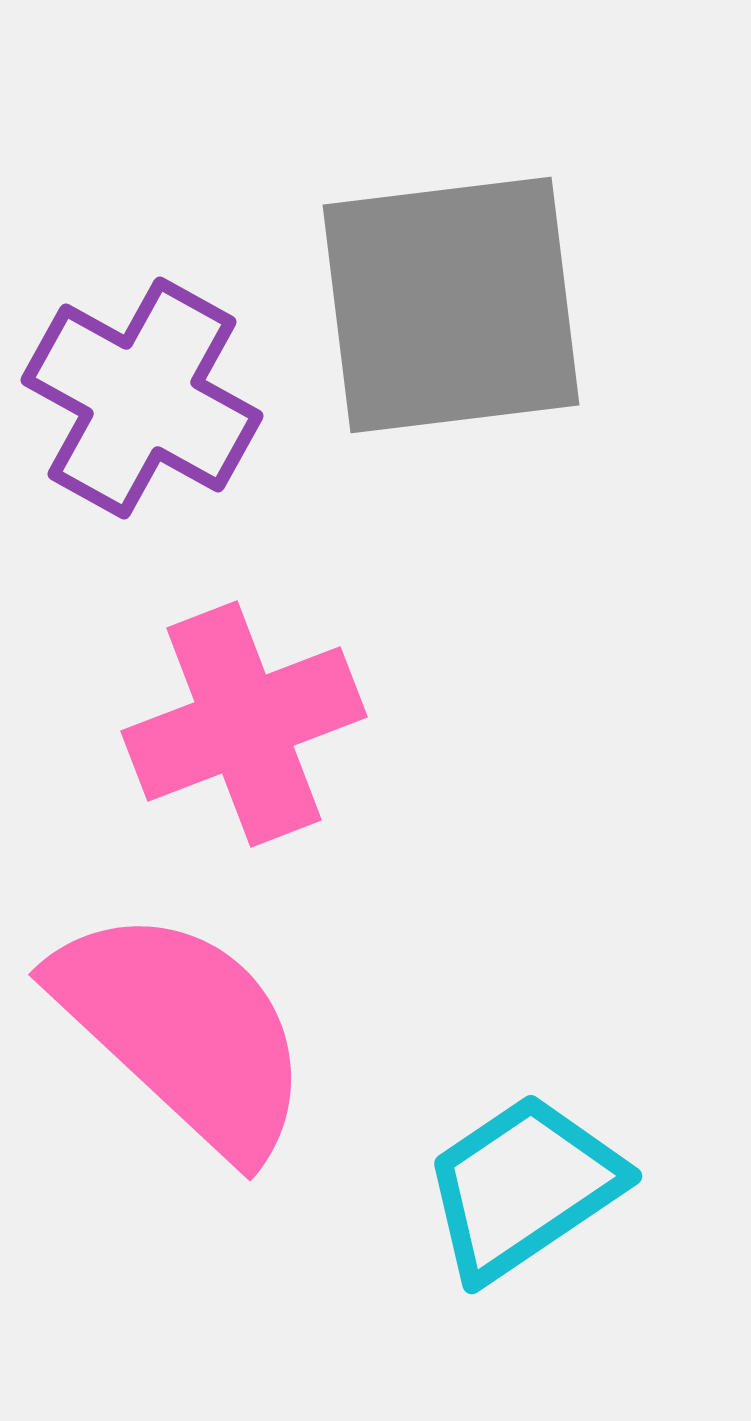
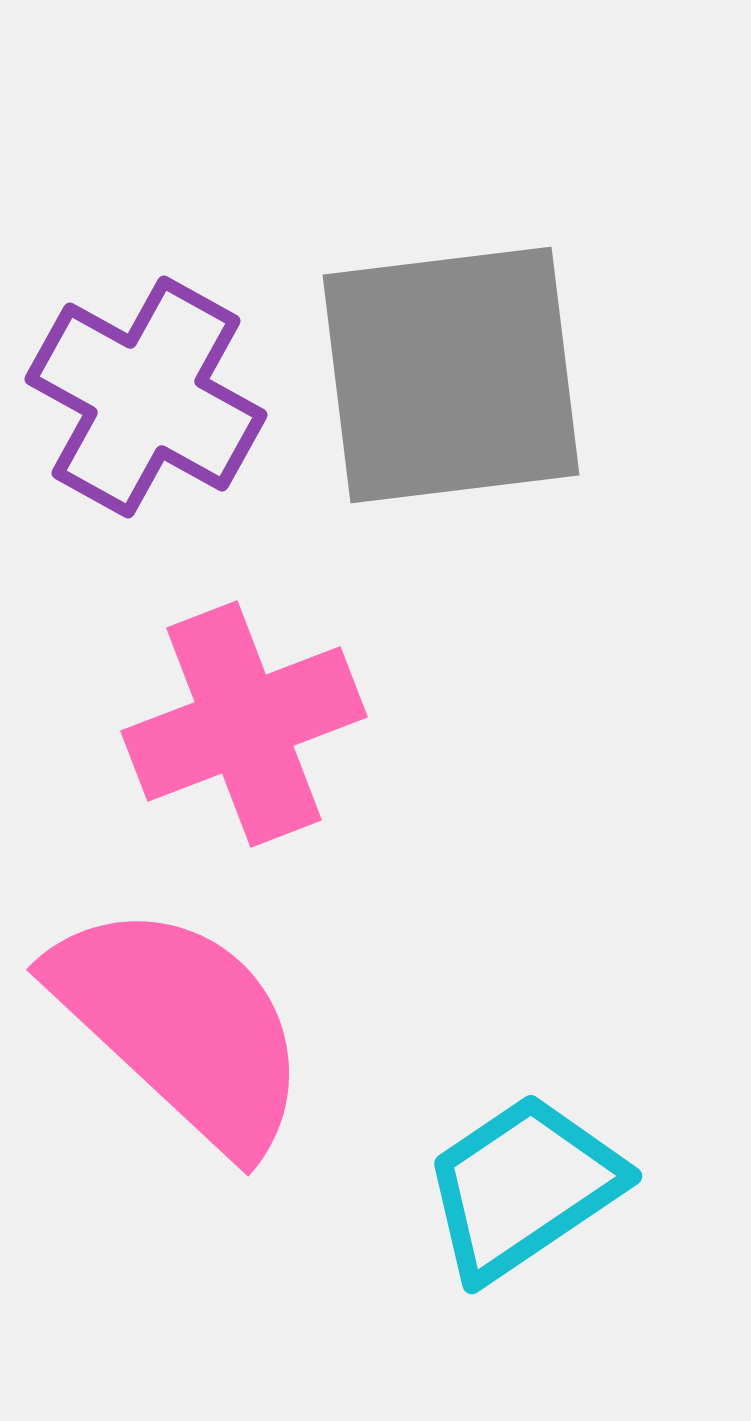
gray square: moved 70 px down
purple cross: moved 4 px right, 1 px up
pink semicircle: moved 2 px left, 5 px up
